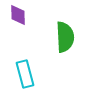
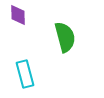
green semicircle: rotated 12 degrees counterclockwise
